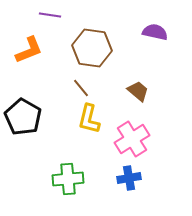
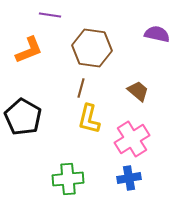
purple semicircle: moved 2 px right, 2 px down
brown line: rotated 54 degrees clockwise
